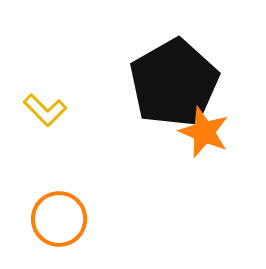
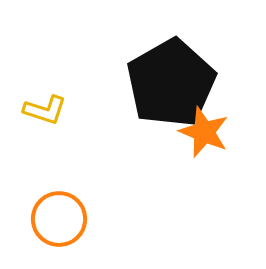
black pentagon: moved 3 px left
yellow L-shape: rotated 27 degrees counterclockwise
